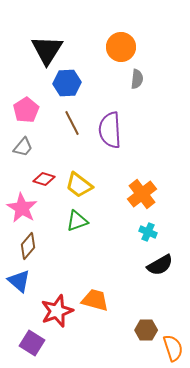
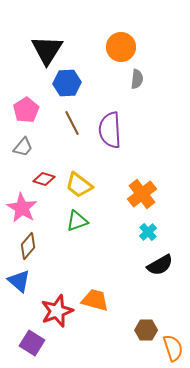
cyan cross: rotated 24 degrees clockwise
